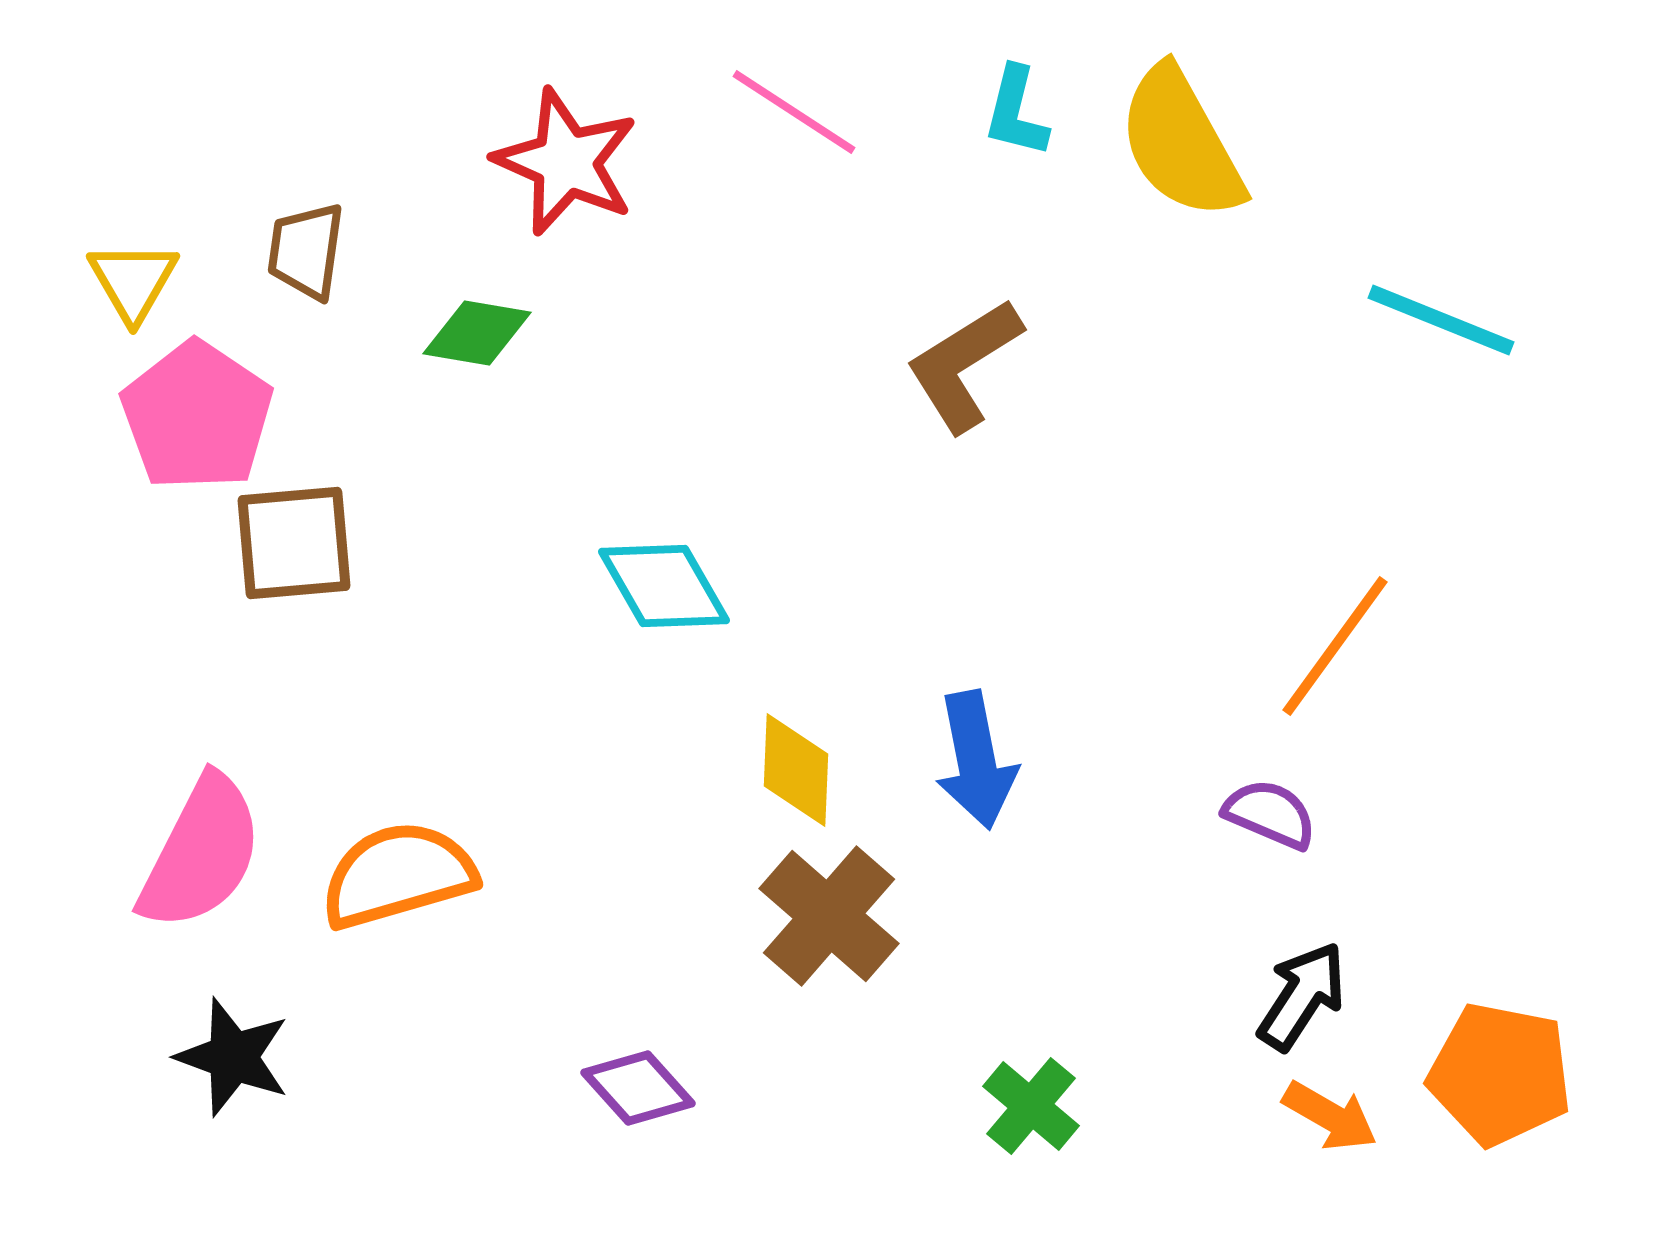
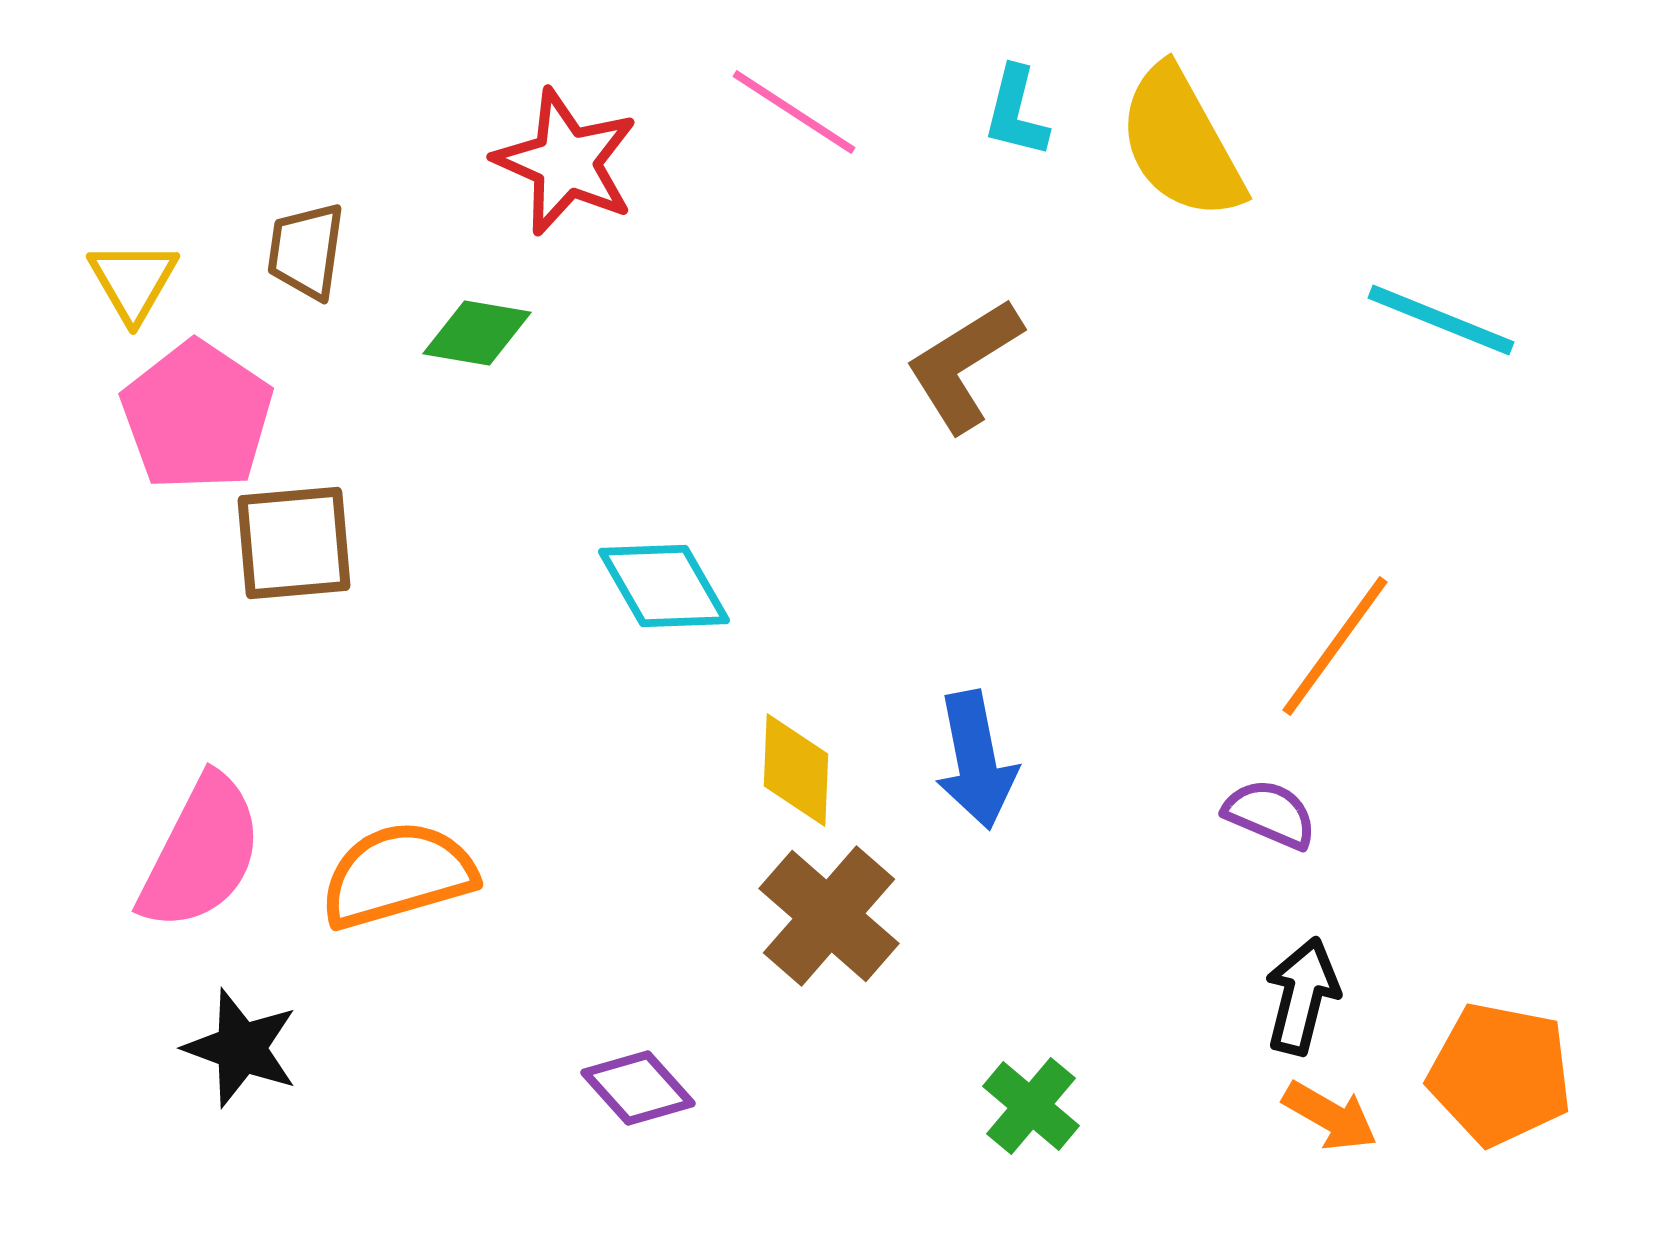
black arrow: rotated 19 degrees counterclockwise
black star: moved 8 px right, 9 px up
